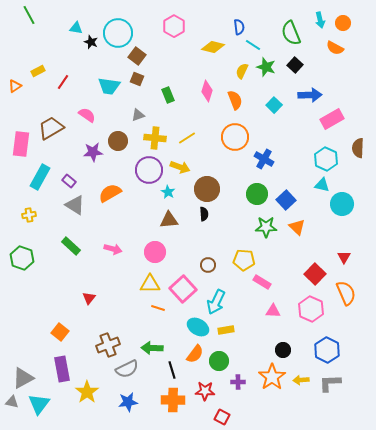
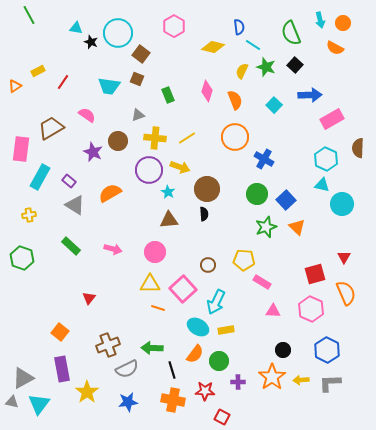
brown square at (137, 56): moved 4 px right, 2 px up
pink rectangle at (21, 144): moved 5 px down
purple star at (93, 152): rotated 30 degrees clockwise
green star at (266, 227): rotated 20 degrees counterclockwise
red square at (315, 274): rotated 30 degrees clockwise
orange cross at (173, 400): rotated 10 degrees clockwise
